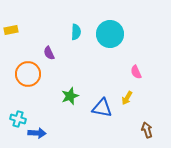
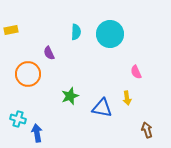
yellow arrow: rotated 40 degrees counterclockwise
blue arrow: rotated 102 degrees counterclockwise
